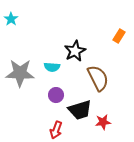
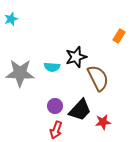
cyan star: rotated 16 degrees clockwise
black star: moved 1 px right, 6 px down; rotated 10 degrees clockwise
purple circle: moved 1 px left, 11 px down
black trapezoid: rotated 30 degrees counterclockwise
